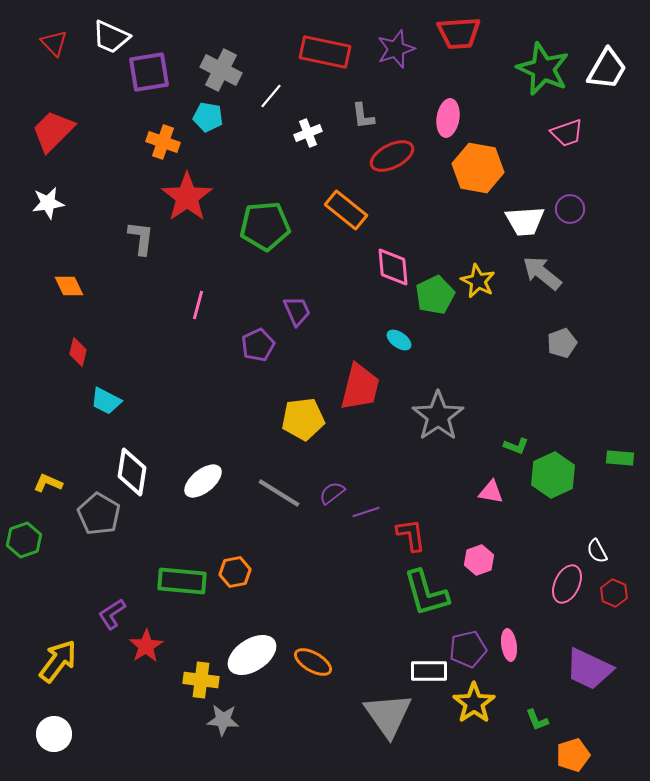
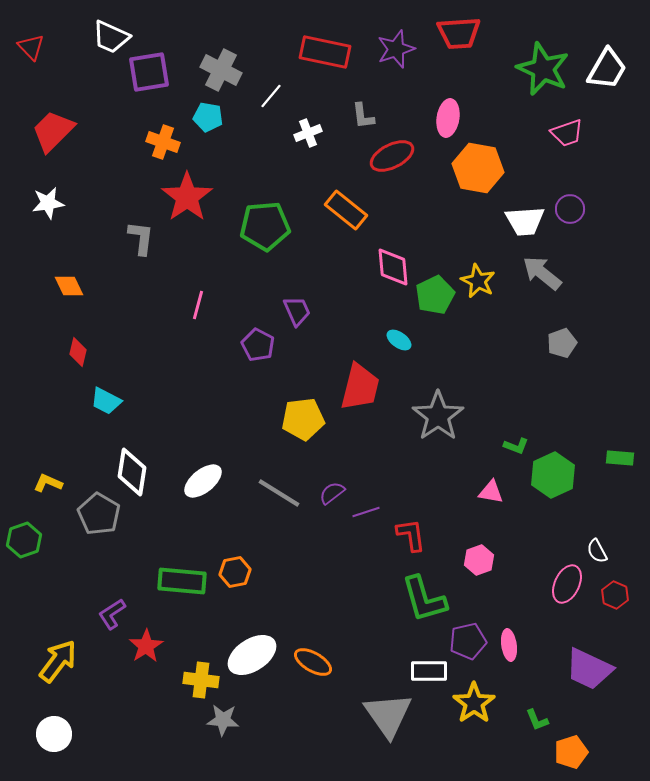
red triangle at (54, 43): moved 23 px left, 4 px down
purple pentagon at (258, 345): rotated 20 degrees counterclockwise
green L-shape at (426, 593): moved 2 px left, 6 px down
red hexagon at (614, 593): moved 1 px right, 2 px down
purple pentagon at (468, 649): moved 8 px up
orange pentagon at (573, 755): moved 2 px left, 3 px up
